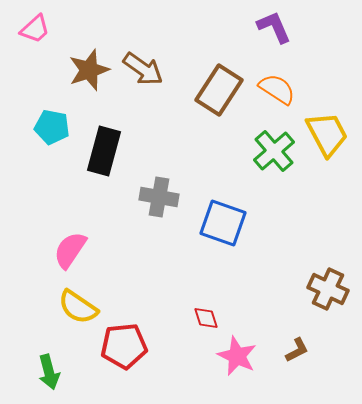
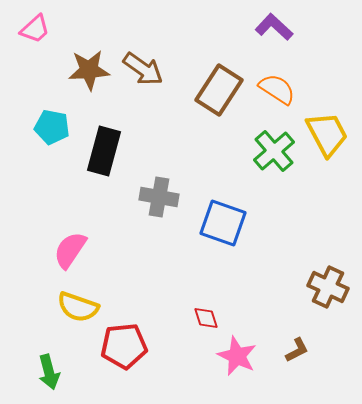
purple L-shape: rotated 24 degrees counterclockwise
brown star: rotated 15 degrees clockwise
brown cross: moved 2 px up
yellow semicircle: rotated 15 degrees counterclockwise
